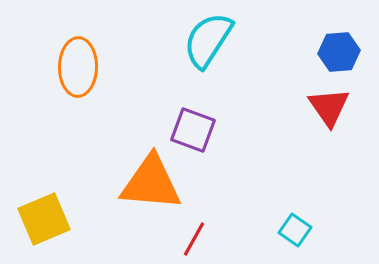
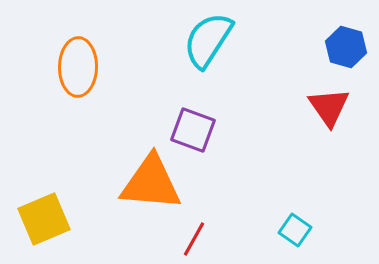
blue hexagon: moved 7 px right, 5 px up; rotated 21 degrees clockwise
